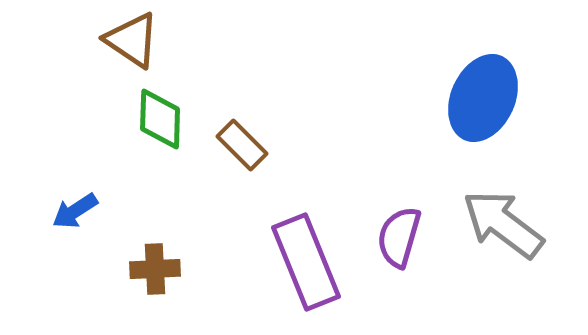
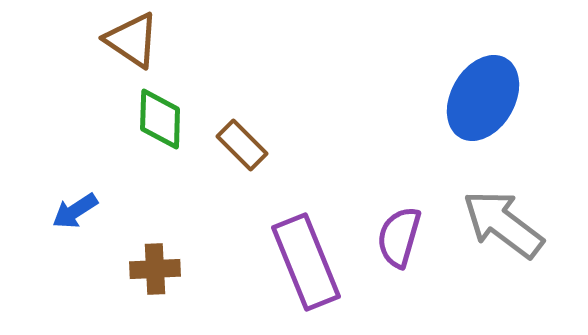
blue ellipse: rotated 6 degrees clockwise
